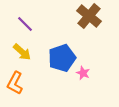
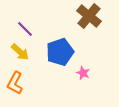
purple line: moved 5 px down
yellow arrow: moved 2 px left
blue pentagon: moved 2 px left, 6 px up
